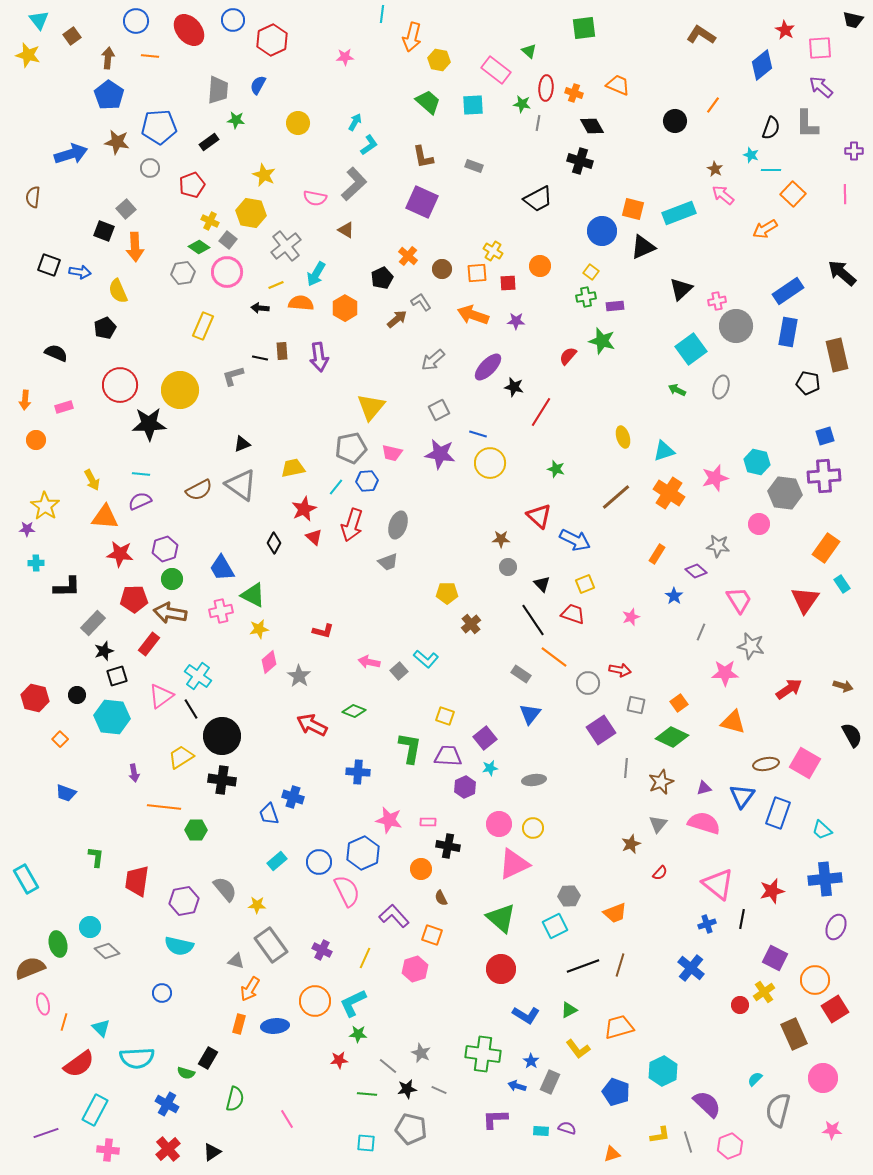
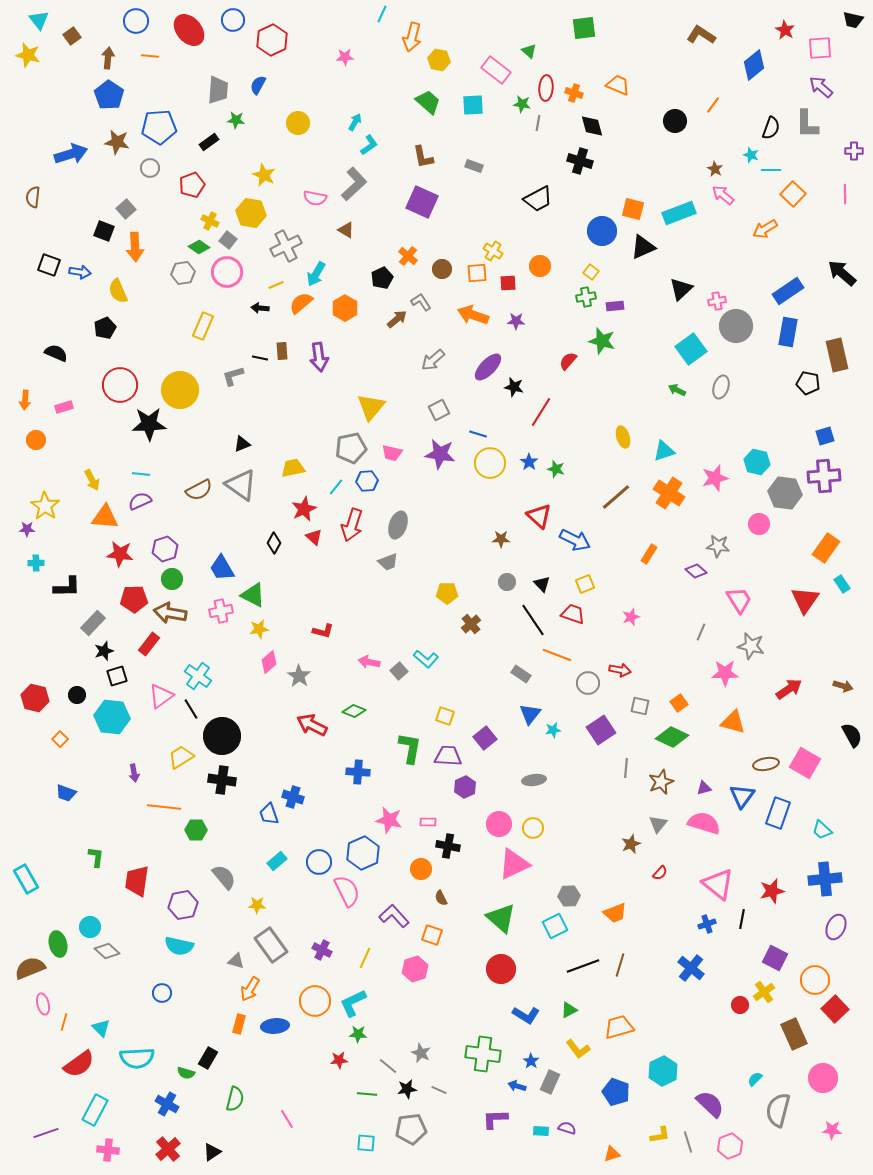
cyan line at (382, 14): rotated 18 degrees clockwise
blue diamond at (762, 65): moved 8 px left
black diamond at (592, 126): rotated 15 degrees clockwise
gray cross at (286, 246): rotated 12 degrees clockwise
orange semicircle at (301, 303): rotated 45 degrees counterclockwise
red semicircle at (568, 356): moved 5 px down
orange rectangle at (657, 554): moved 8 px left
gray circle at (508, 567): moved 1 px left, 15 px down
blue star at (674, 596): moved 145 px left, 134 px up
orange line at (554, 657): moved 3 px right, 2 px up; rotated 16 degrees counterclockwise
gray square at (636, 705): moved 4 px right, 1 px down
cyan star at (490, 768): moved 63 px right, 38 px up
gray semicircle at (225, 889): moved 1 px left, 12 px up
purple hexagon at (184, 901): moved 1 px left, 4 px down
red square at (835, 1009): rotated 12 degrees counterclockwise
purple semicircle at (707, 1104): moved 3 px right
gray pentagon at (411, 1129): rotated 20 degrees counterclockwise
